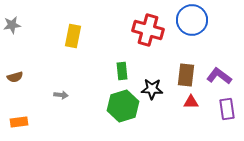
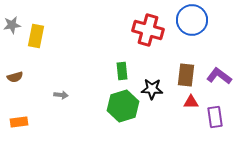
yellow rectangle: moved 37 px left
purple rectangle: moved 12 px left, 8 px down
